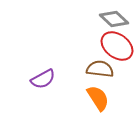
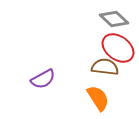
red ellipse: moved 1 px right, 2 px down
brown semicircle: moved 5 px right, 2 px up
